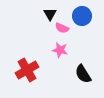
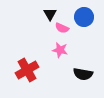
blue circle: moved 2 px right, 1 px down
black semicircle: rotated 48 degrees counterclockwise
